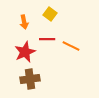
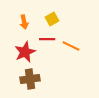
yellow square: moved 2 px right, 5 px down; rotated 24 degrees clockwise
